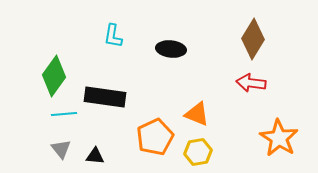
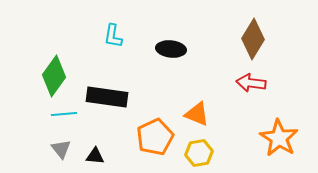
black rectangle: moved 2 px right
yellow hexagon: moved 1 px right, 1 px down
